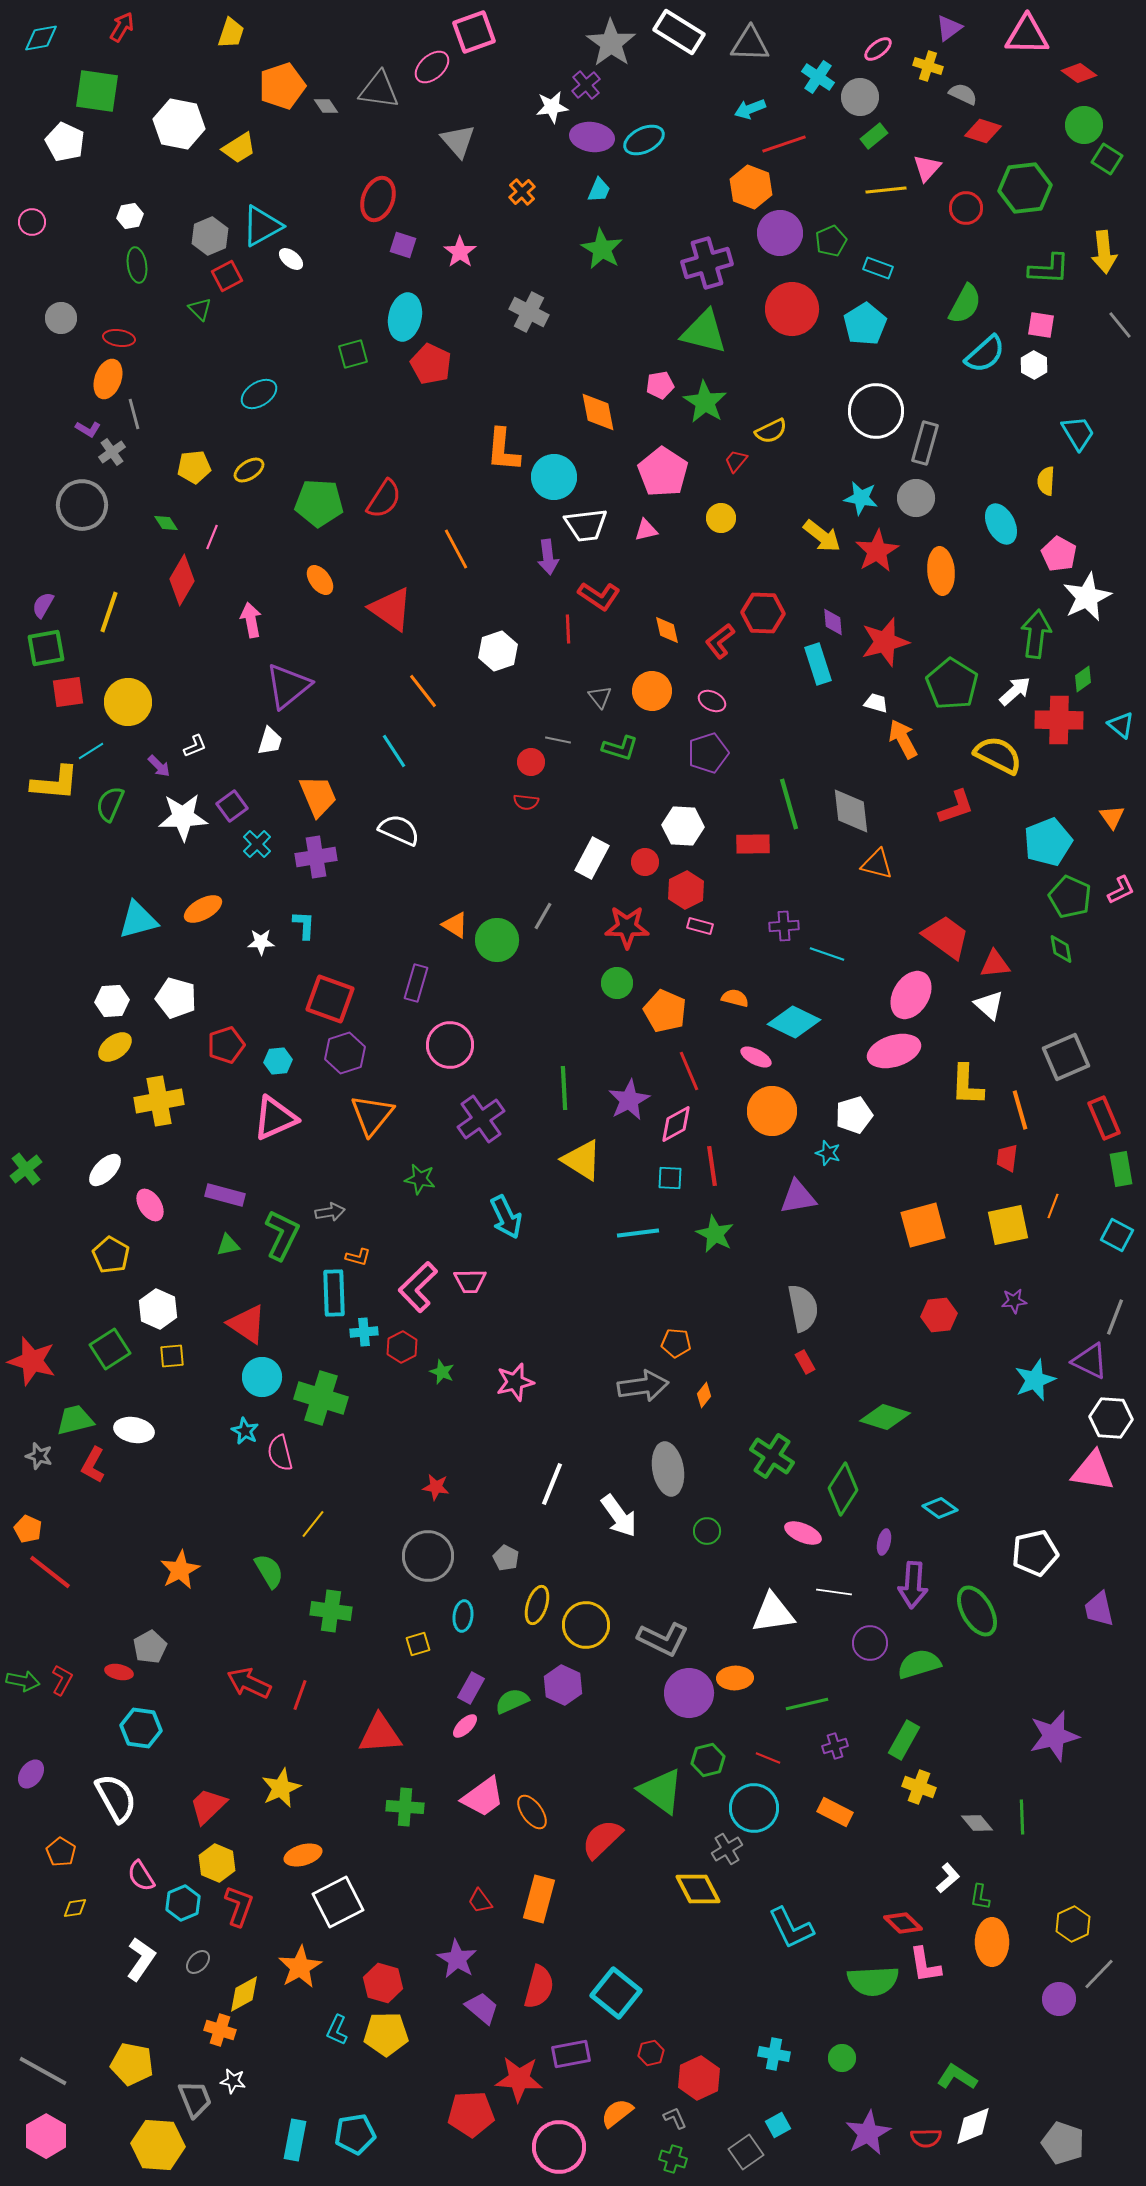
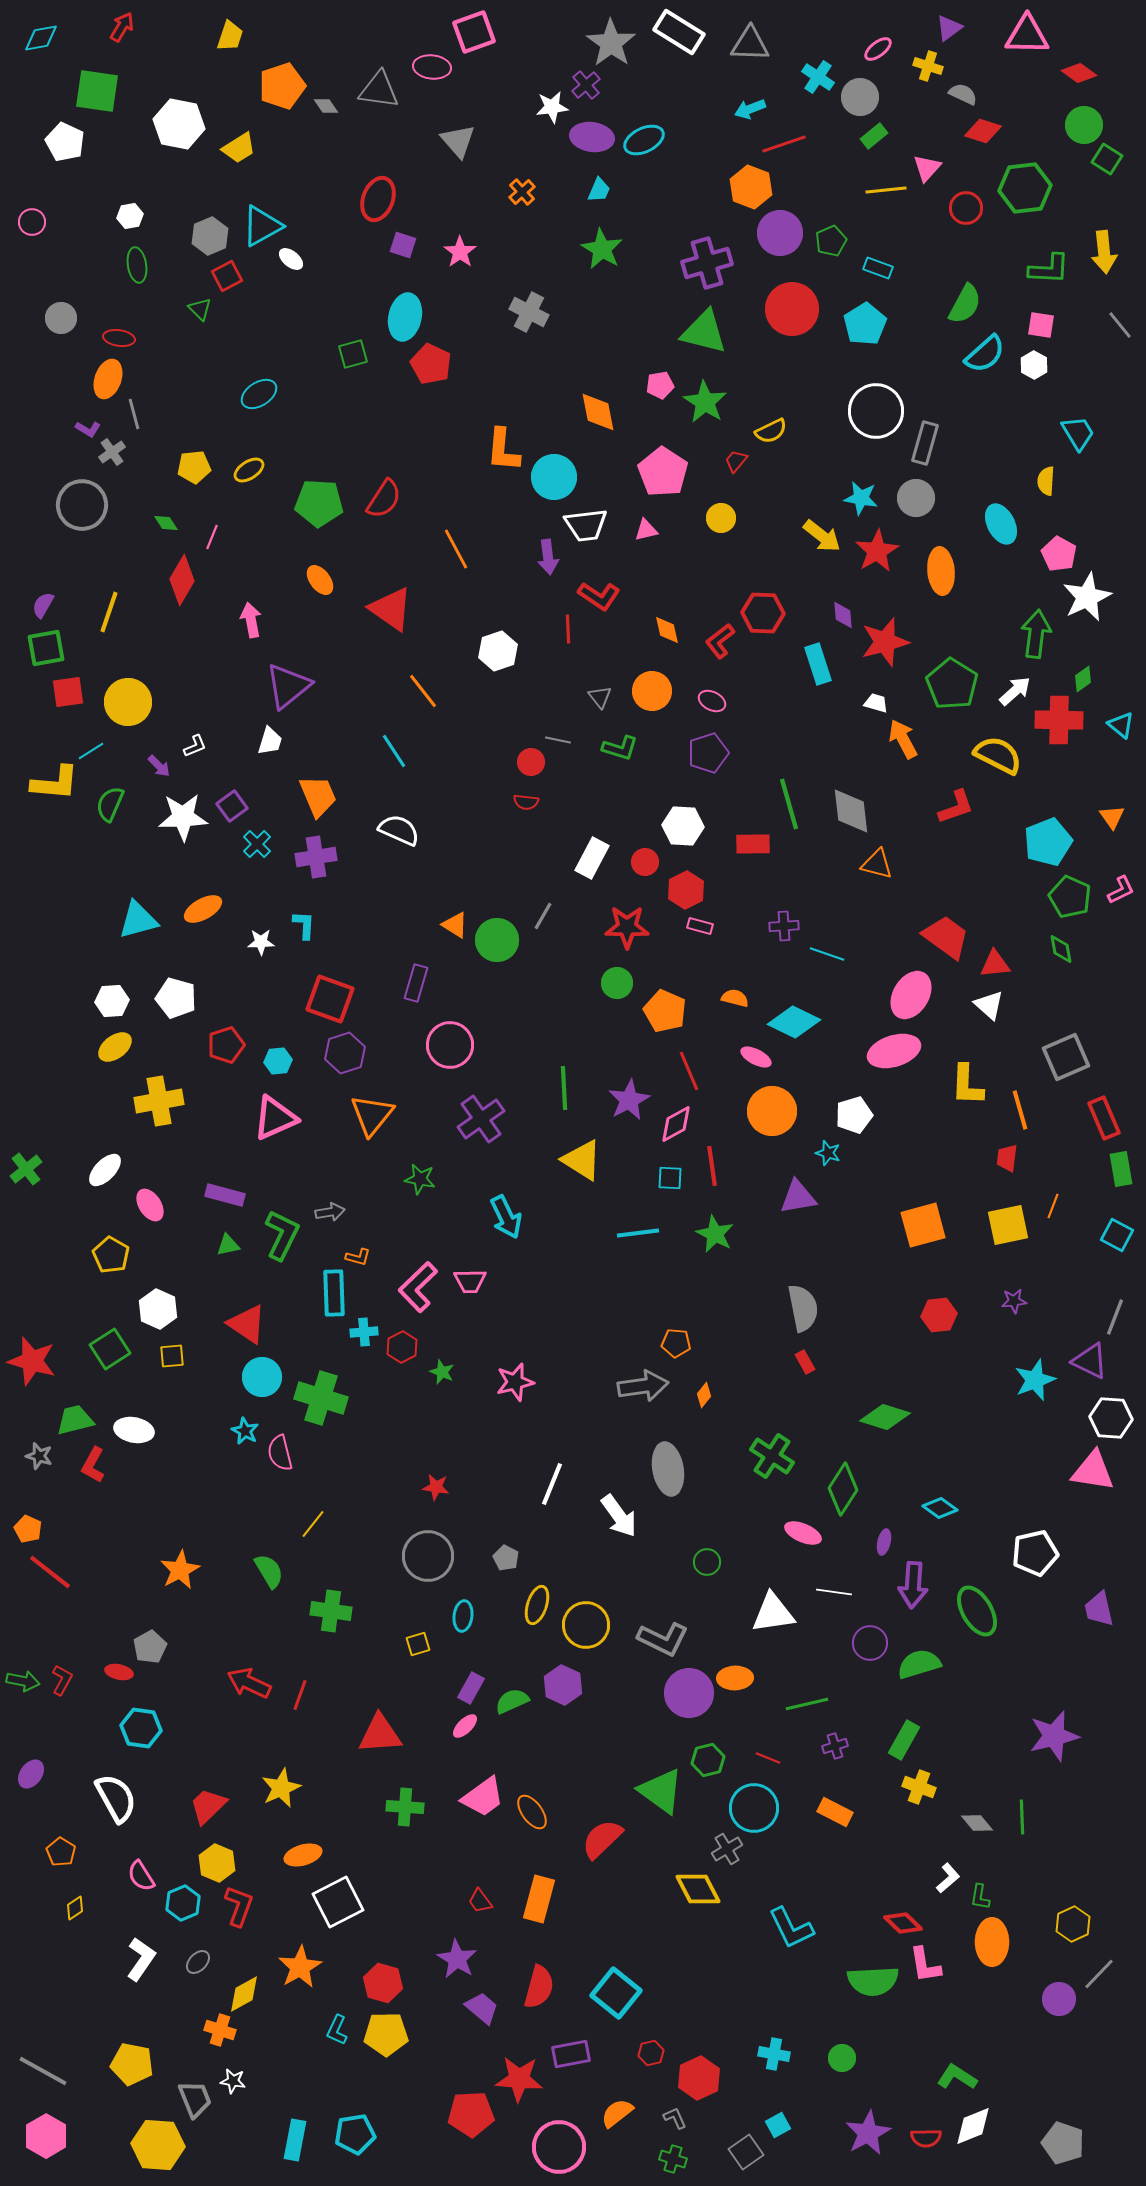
yellow trapezoid at (231, 33): moved 1 px left, 3 px down
pink ellipse at (432, 67): rotated 48 degrees clockwise
purple diamond at (833, 622): moved 10 px right, 7 px up
green circle at (707, 1531): moved 31 px down
yellow diamond at (75, 1908): rotated 25 degrees counterclockwise
